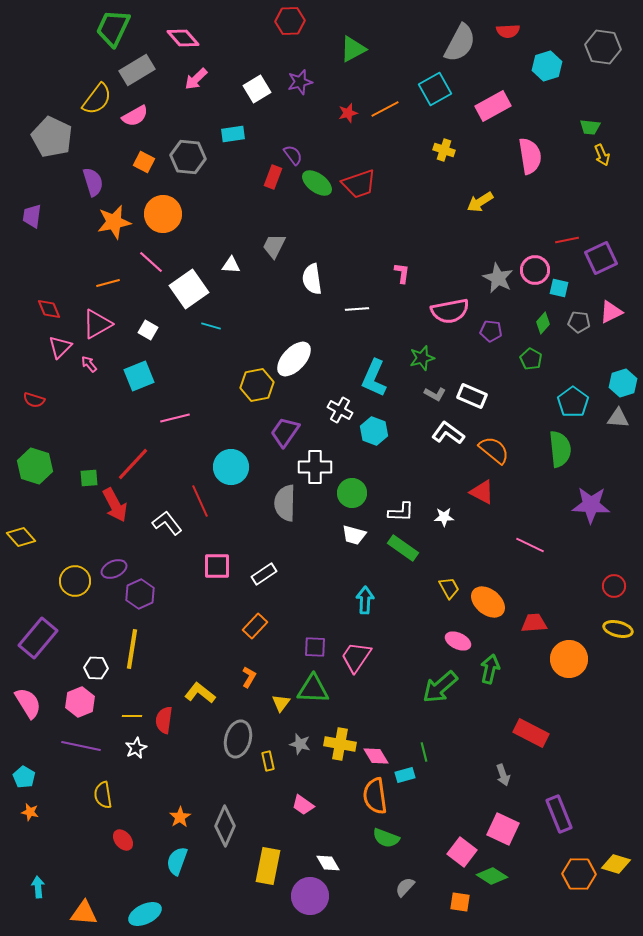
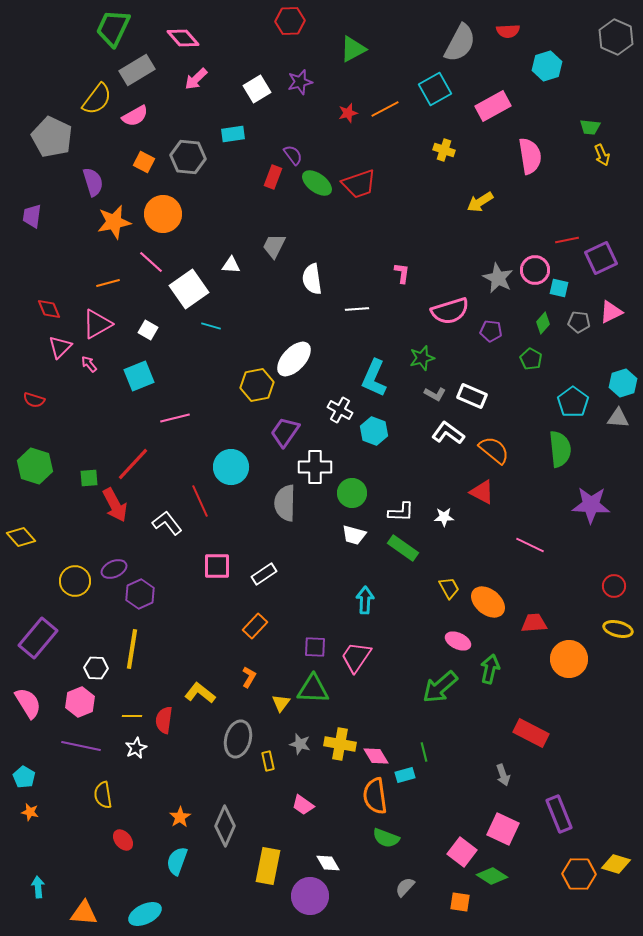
gray hexagon at (603, 47): moved 13 px right, 10 px up; rotated 16 degrees clockwise
pink semicircle at (450, 311): rotated 6 degrees counterclockwise
